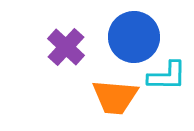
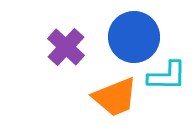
orange trapezoid: rotated 27 degrees counterclockwise
